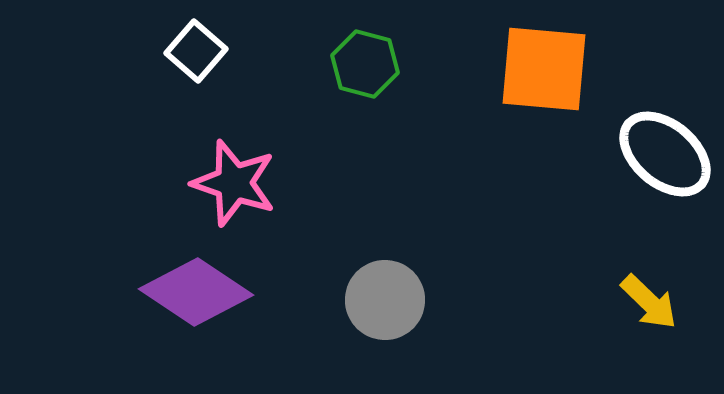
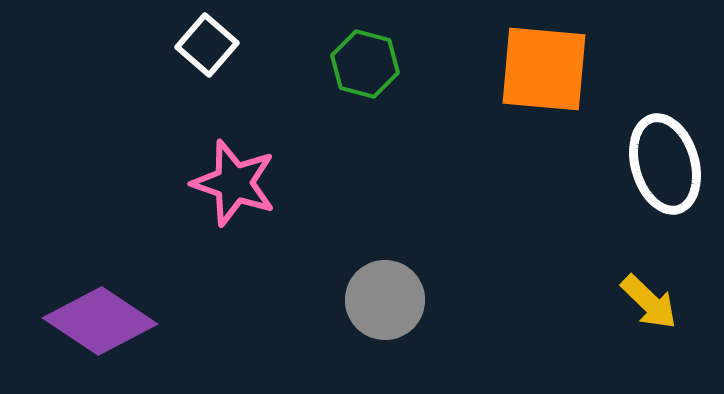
white square: moved 11 px right, 6 px up
white ellipse: moved 10 px down; rotated 34 degrees clockwise
purple diamond: moved 96 px left, 29 px down
